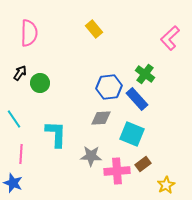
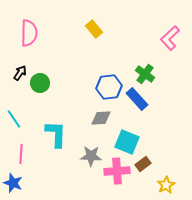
cyan square: moved 5 px left, 8 px down
